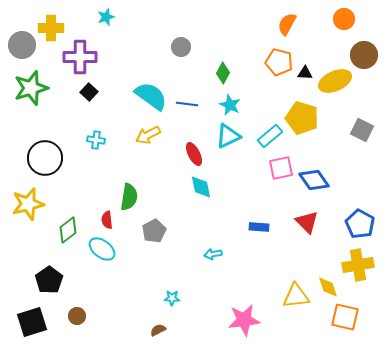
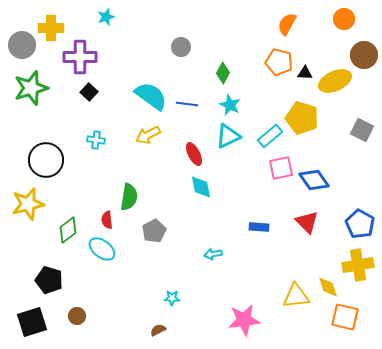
black circle at (45, 158): moved 1 px right, 2 px down
black pentagon at (49, 280): rotated 20 degrees counterclockwise
